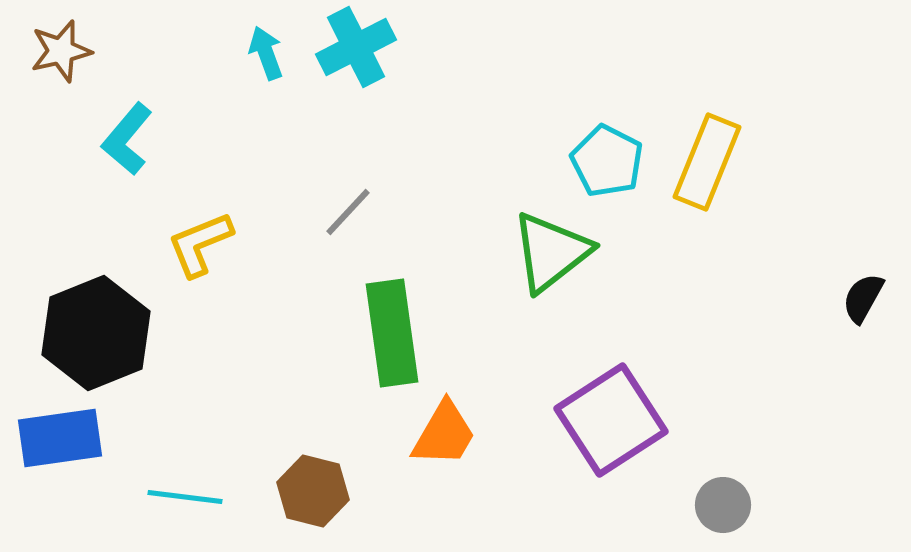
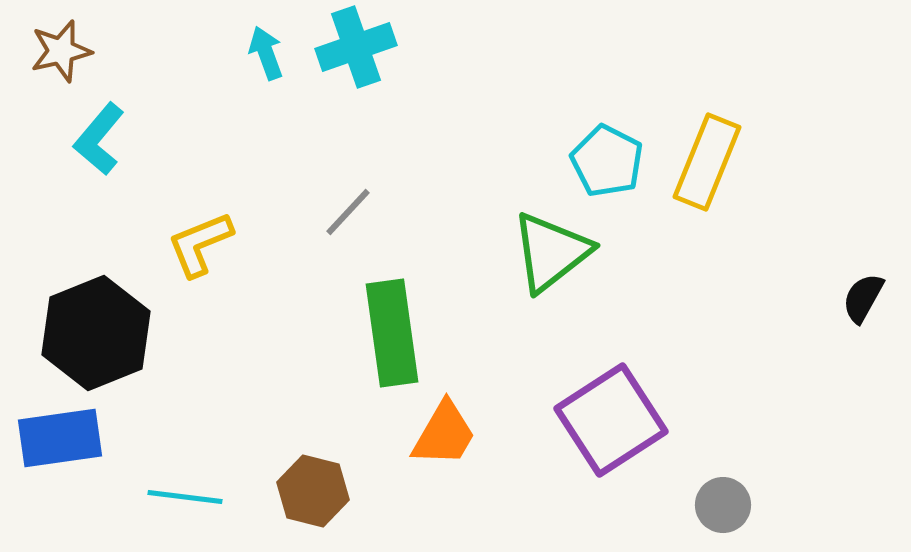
cyan cross: rotated 8 degrees clockwise
cyan L-shape: moved 28 px left
